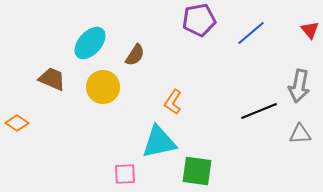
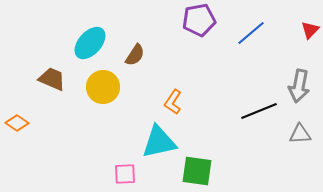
red triangle: rotated 24 degrees clockwise
